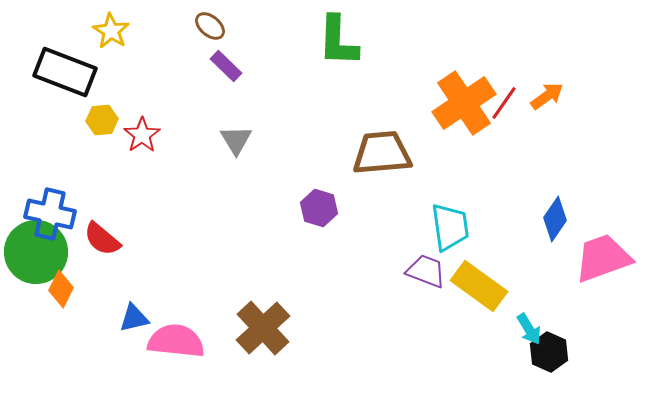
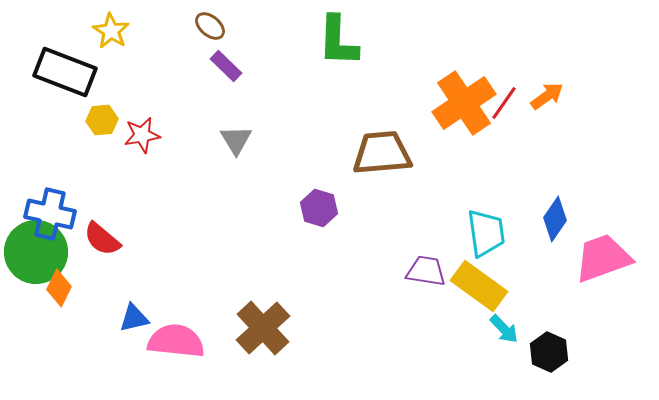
red star: rotated 24 degrees clockwise
cyan trapezoid: moved 36 px right, 6 px down
purple trapezoid: rotated 12 degrees counterclockwise
orange diamond: moved 2 px left, 1 px up
cyan arrow: moved 25 px left; rotated 12 degrees counterclockwise
